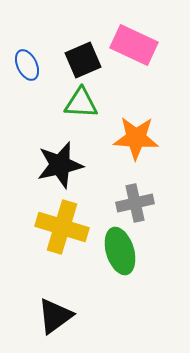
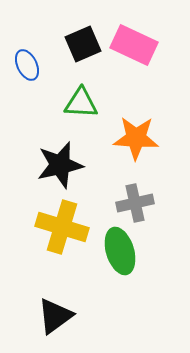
black square: moved 16 px up
